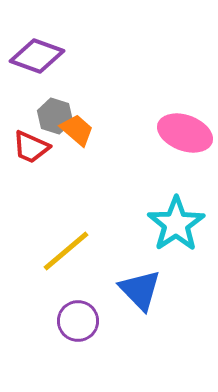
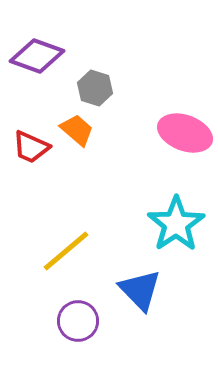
gray hexagon: moved 40 px right, 28 px up
